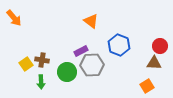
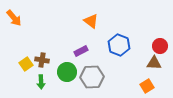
gray hexagon: moved 12 px down
